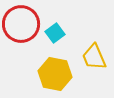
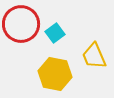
yellow trapezoid: moved 1 px up
